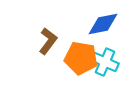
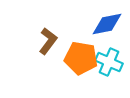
blue diamond: moved 4 px right
cyan cross: moved 4 px right
